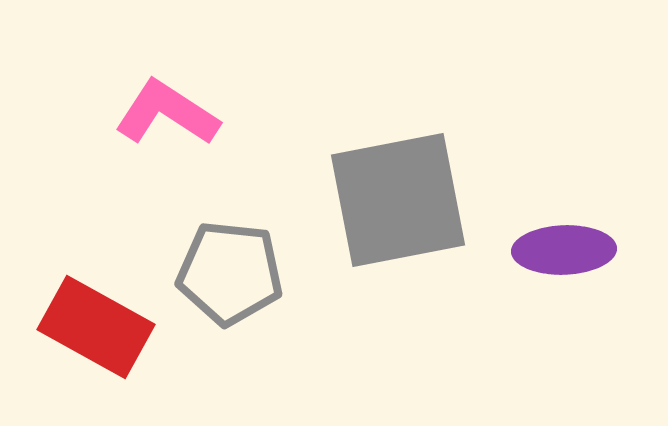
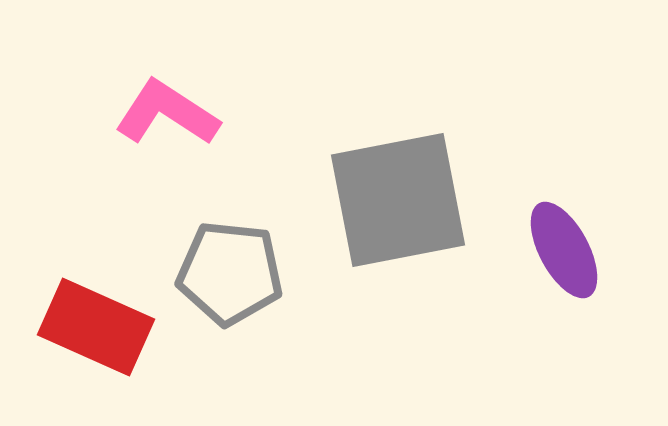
purple ellipse: rotated 64 degrees clockwise
red rectangle: rotated 5 degrees counterclockwise
